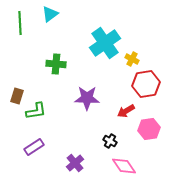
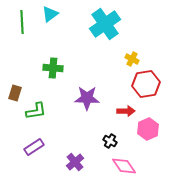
green line: moved 2 px right, 1 px up
cyan cross: moved 19 px up
green cross: moved 3 px left, 4 px down
brown rectangle: moved 2 px left, 3 px up
red arrow: rotated 150 degrees counterclockwise
pink hexagon: moved 1 px left; rotated 15 degrees counterclockwise
purple cross: moved 1 px up
